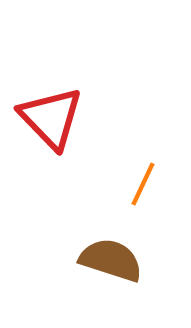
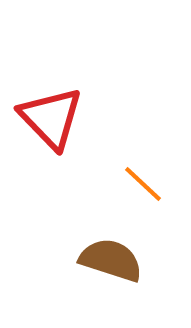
orange line: rotated 72 degrees counterclockwise
